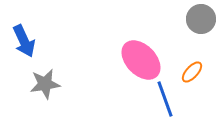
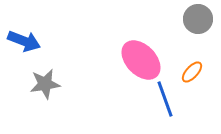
gray circle: moved 3 px left
blue arrow: rotated 44 degrees counterclockwise
